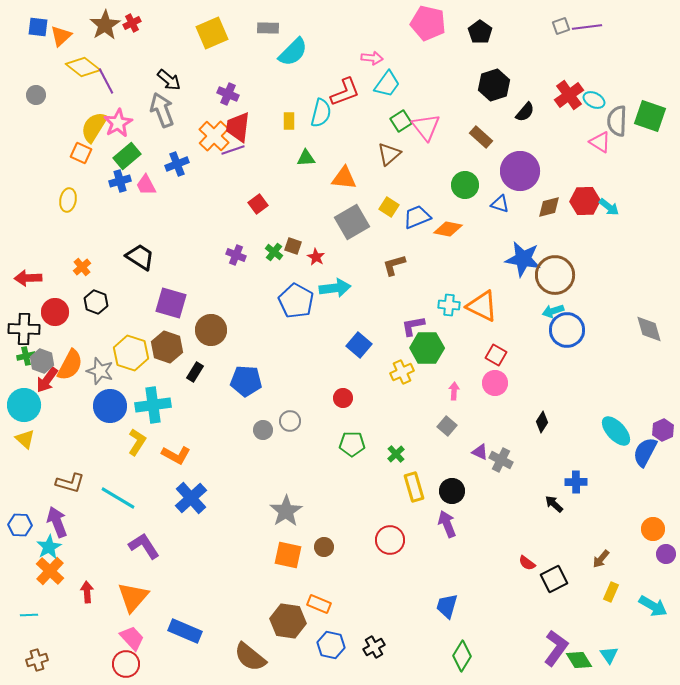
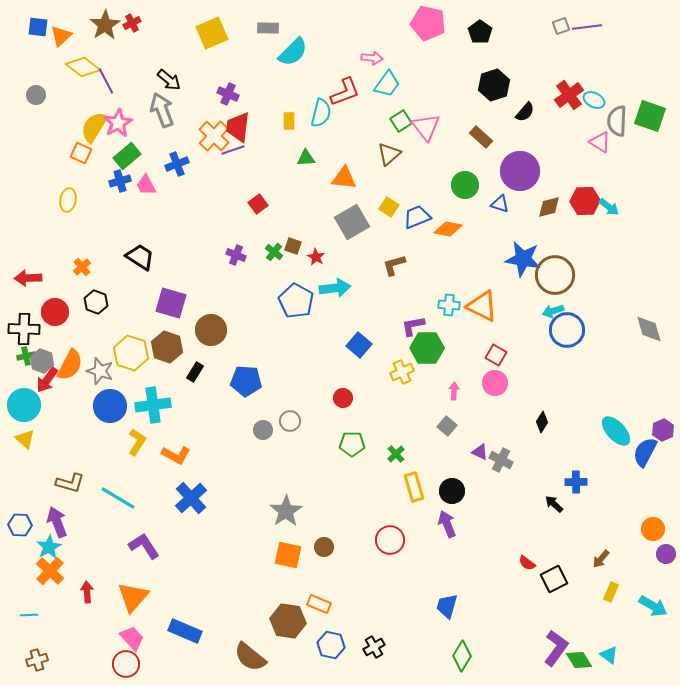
cyan triangle at (609, 655): rotated 18 degrees counterclockwise
